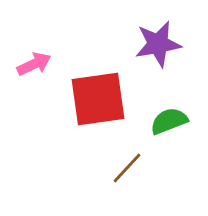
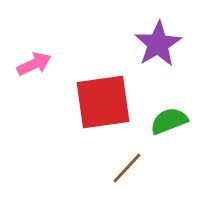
purple star: rotated 21 degrees counterclockwise
red square: moved 5 px right, 3 px down
